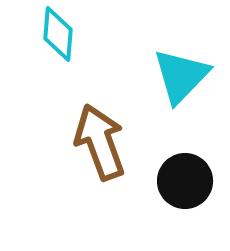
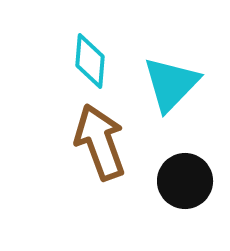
cyan diamond: moved 32 px right, 27 px down
cyan triangle: moved 10 px left, 8 px down
